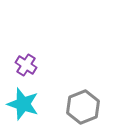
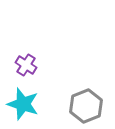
gray hexagon: moved 3 px right, 1 px up
